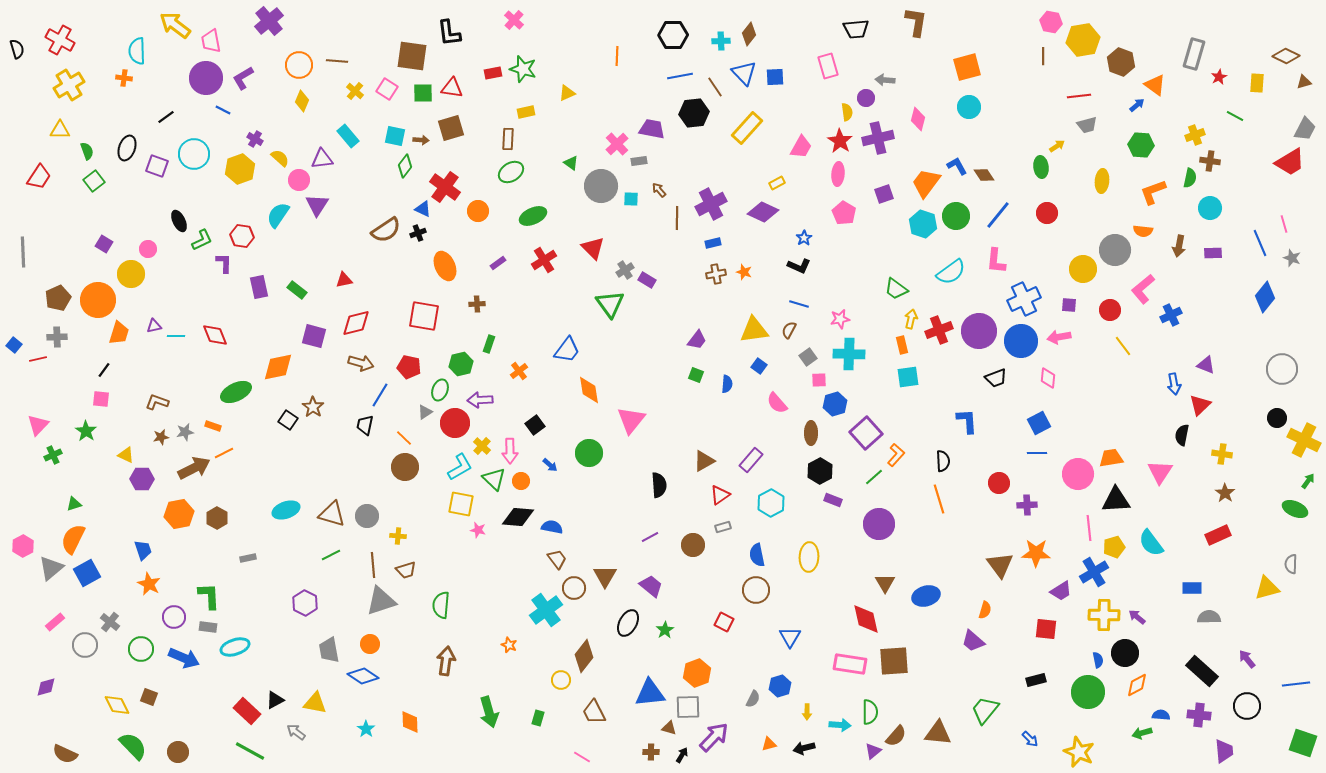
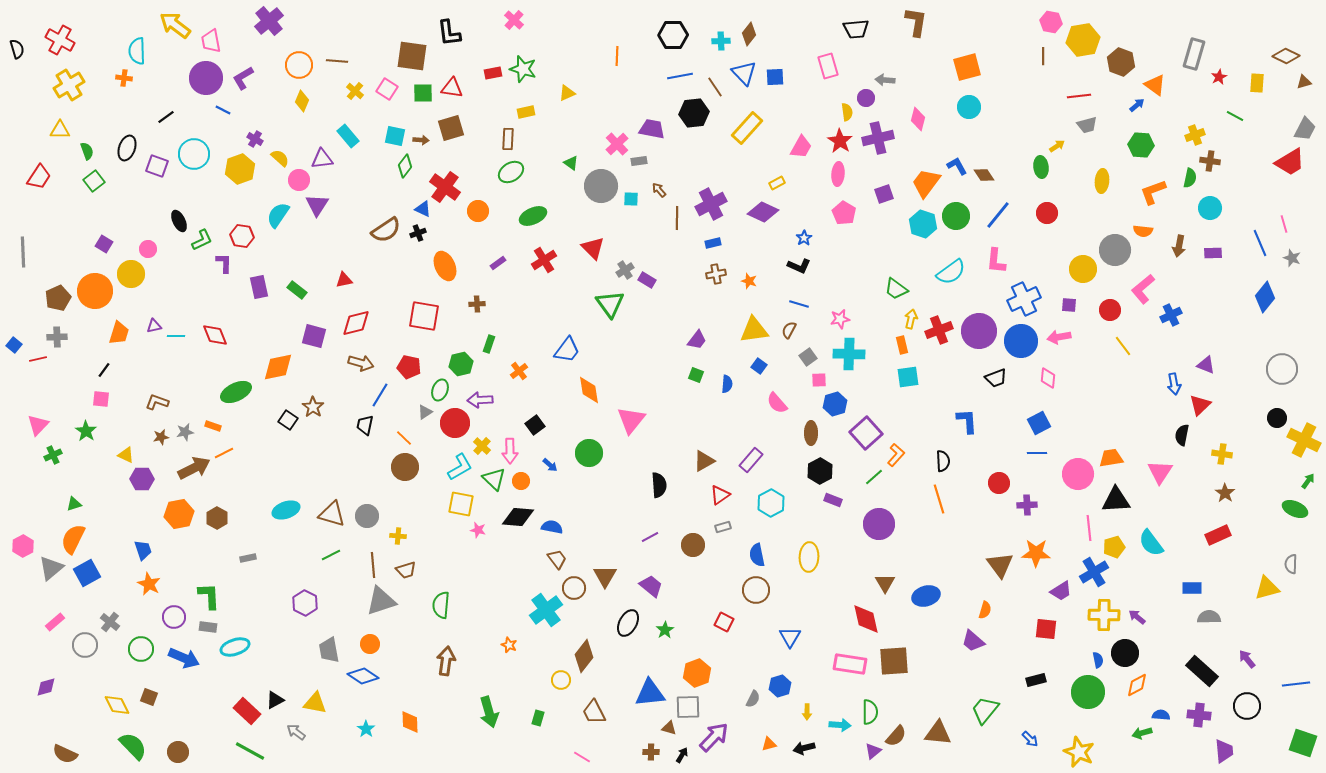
orange star at (744, 272): moved 5 px right, 9 px down
orange circle at (98, 300): moved 3 px left, 9 px up
